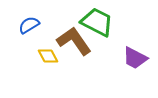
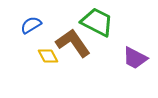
blue semicircle: moved 2 px right
brown L-shape: moved 1 px left, 2 px down
